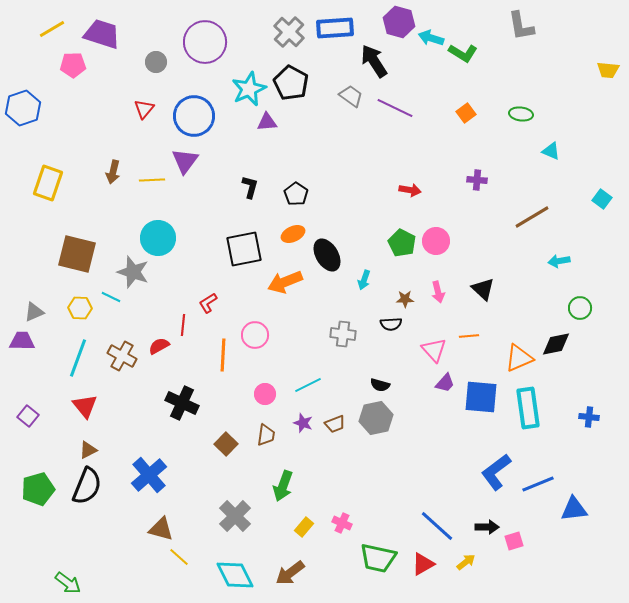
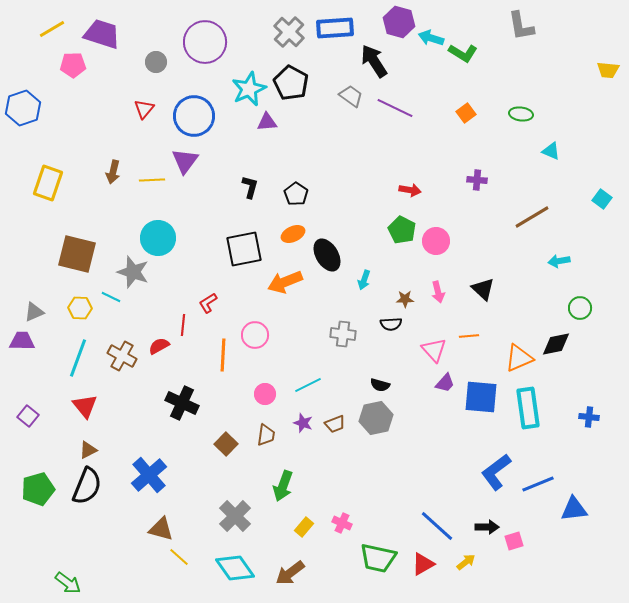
green pentagon at (402, 243): moved 13 px up
cyan diamond at (235, 575): moved 7 px up; rotated 9 degrees counterclockwise
